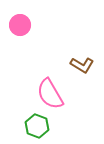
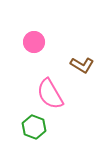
pink circle: moved 14 px right, 17 px down
green hexagon: moved 3 px left, 1 px down
